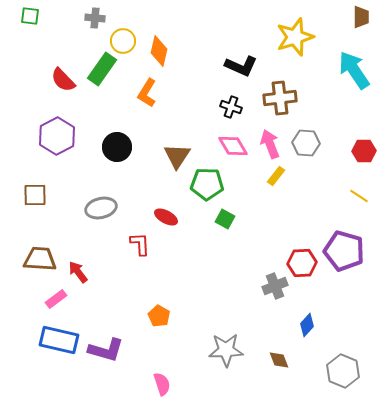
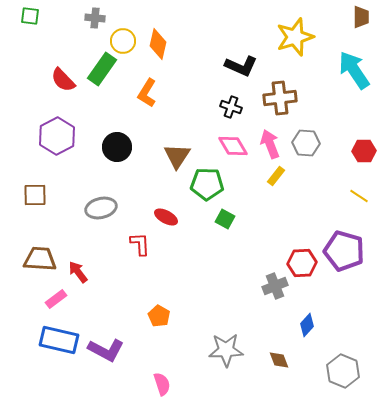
orange diamond at (159, 51): moved 1 px left, 7 px up
purple L-shape at (106, 350): rotated 12 degrees clockwise
